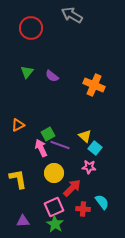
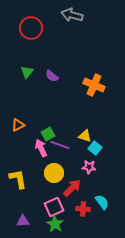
gray arrow: rotated 15 degrees counterclockwise
yellow triangle: rotated 24 degrees counterclockwise
